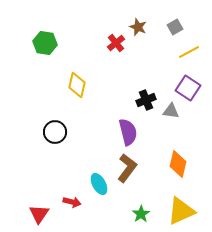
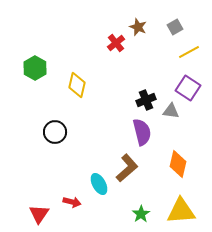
green hexagon: moved 10 px left, 25 px down; rotated 20 degrees clockwise
purple semicircle: moved 14 px right
brown L-shape: rotated 12 degrees clockwise
yellow triangle: rotated 20 degrees clockwise
